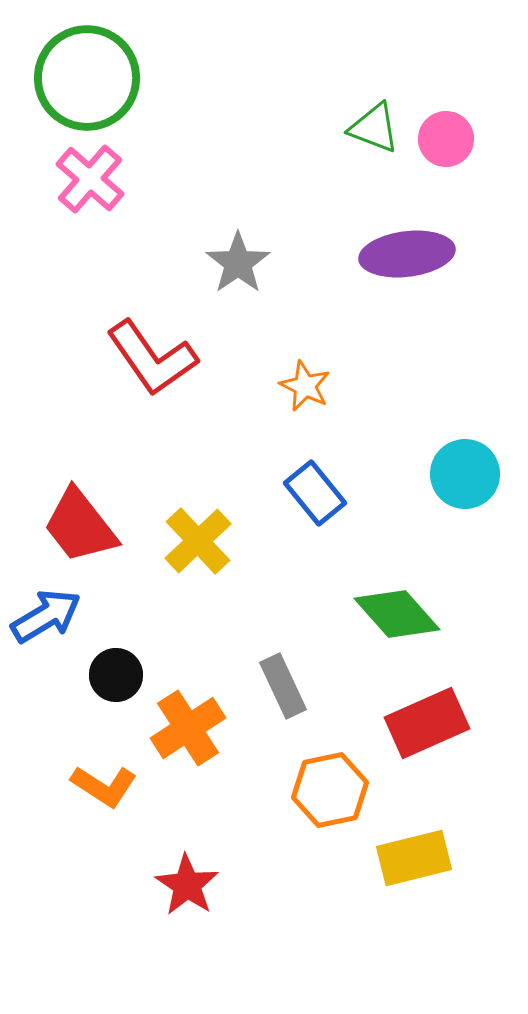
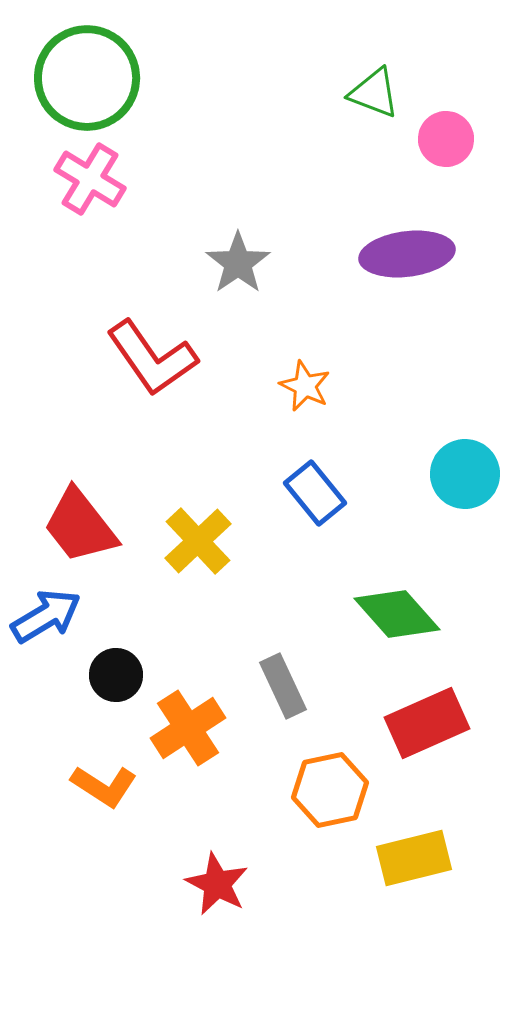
green triangle: moved 35 px up
pink cross: rotated 10 degrees counterclockwise
red star: moved 30 px right, 1 px up; rotated 6 degrees counterclockwise
